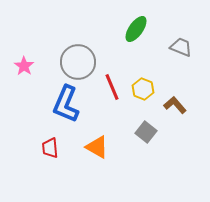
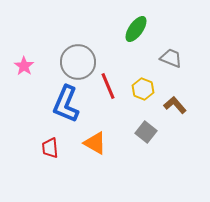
gray trapezoid: moved 10 px left, 11 px down
red line: moved 4 px left, 1 px up
orange triangle: moved 2 px left, 4 px up
